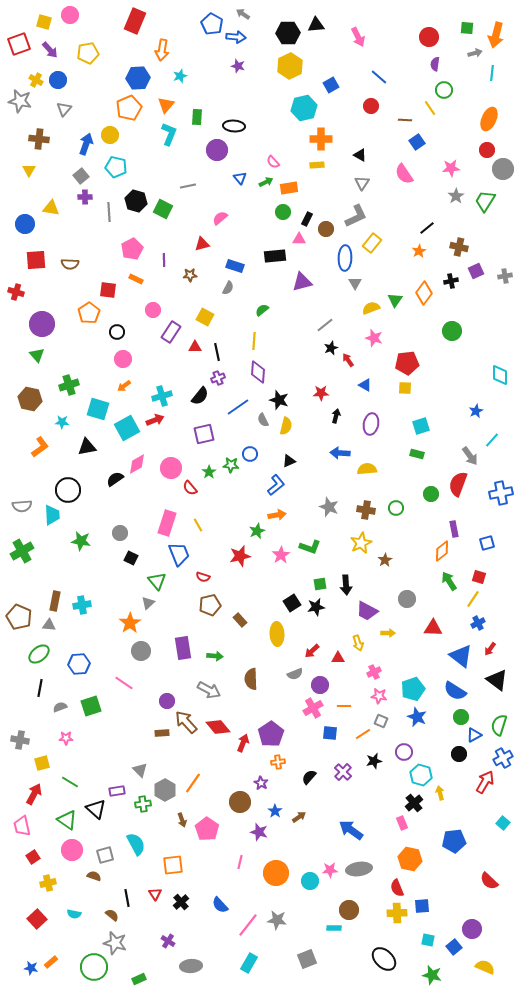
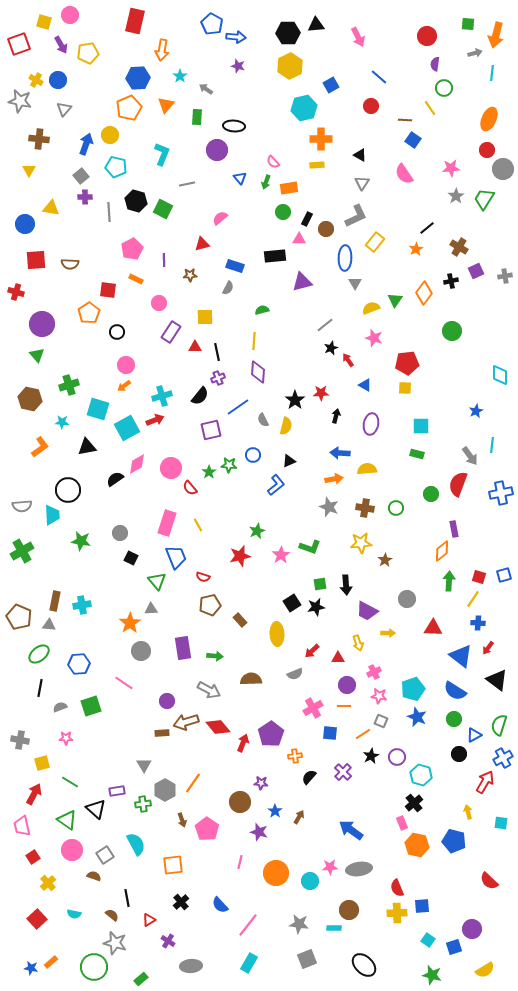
gray arrow at (243, 14): moved 37 px left, 75 px down
red rectangle at (135, 21): rotated 10 degrees counterclockwise
green square at (467, 28): moved 1 px right, 4 px up
red circle at (429, 37): moved 2 px left, 1 px up
purple arrow at (50, 50): moved 11 px right, 5 px up; rotated 12 degrees clockwise
cyan star at (180, 76): rotated 16 degrees counterclockwise
green circle at (444, 90): moved 2 px up
cyan L-shape at (169, 134): moved 7 px left, 20 px down
blue square at (417, 142): moved 4 px left, 2 px up; rotated 21 degrees counterclockwise
green arrow at (266, 182): rotated 136 degrees clockwise
gray line at (188, 186): moved 1 px left, 2 px up
green trapezoid at (485, 201): moved 1 px left, 2 px up
yellow rectangle at (372, 243): moved 3 px right, 1 px up
brown cross at (459, 247): rotated 18 degrees clockwise
orange star at (419, 251): moved 3 px left, 2 px up
pink circle at (153, 310): moved 6 px right, 7 px up
green semicircle at (262, 310): rotated 24 degrees clockwise
yellow square at (205, 317): rotated 30 degrees counterclockwise
pink circle at (123, 359): moved 3 px right, 6 px down
black star at (279, 400): moved 16 px right; rotated 18 degrees clockwise
cyan square at (421, 426): rotated 18 degrees clockwise
purple square at (204, 434): moved 7 px right, 4 px up
cyan line at (492, 440): moved 5 px down; rotated 35 degrees counterclockwise
blue circle at (250, 454): moved 3 px right, 1 px down
green star at (231, 465): moved 2 px left
brown cross at (366, 510): moved 1 px left, 2 px up
orange arrow at (277, 515): moved 57 px right, 36 px up
yellow star at (361, 543): rotated 20 degrees clockwise
blue square at (487, 543): moved 17 px right, 32 px down
blue trapezoid at (179, 554): moved 3 px left, 3 px down
green arrow at (449, 581): rotated 36 degrees clockwise
gray triangle at (148, 603): moved 3 px right, 6 px down; rotated 40 degrees clockwise
blue cross at (478, 623): rotated 32 degrees clockwise
red arrow at (490, 649): moved 2 px left, 1 px up
brown semicircle at (251, 679): rotated 90 degrees clockwise
purple circle at (320, 685): moved 27 px right
green circle at (461, 717): moved 7 px left, 2 px down
brown arrow at (186, 722): rotated 65 degrees counterclockwise
purple circle at (404, 752): moved 7 px left, 5 px down
black star at (374, 761): moved 3 px left, 5 px up; rotated 14 degrees counterclockwise
orange cross at (278, 762): moved 17 px right, 6 px up
gray triangle at (140, 770): moved 4 px right, 5 px up; rotated 14 degrees clockwise
purple star at (261, 783): rotated 24 degrees counterclockwise
yellow arrow at (440, 793): moved 28 px right, 19 px down
brown arrow at (299, 817): rotated 24 degrees counterclockwise
cyan square at (503, 823): moved 2 px left; rotated 32 degrees counterclockwise
blue pentagon at (454, 841): rotated 20 degrees clockwise
gray square at (105, 855): rotated 18 degrees counterclockwise
orange hexagon at (410, 859): moved 7 px right, 14 px up
pink star at (330, 870): moved 3 px up
yellow cross at (48, 883): rotated 28 degrees counterclockwise
red triangle at (155, 894): moved 6 px left, 26 px down; rotated 32 degrees clockwise
gray star at (277, 920): moved 22 px right, 4 px down
cyan square at (428, 940): rotated 24 degrees clockwise
blue square at (454, 947): rotated 21 degrees clockwise
black ellipse at (384, 959): moved 20 px left, 6 px down
yellow semicircle at (485, 967): moved 3 px down; rotated 126 degrees clockwise
green rectangle at (139, 979): moved 2 px right; rotated 16 degrees counterclockwise
